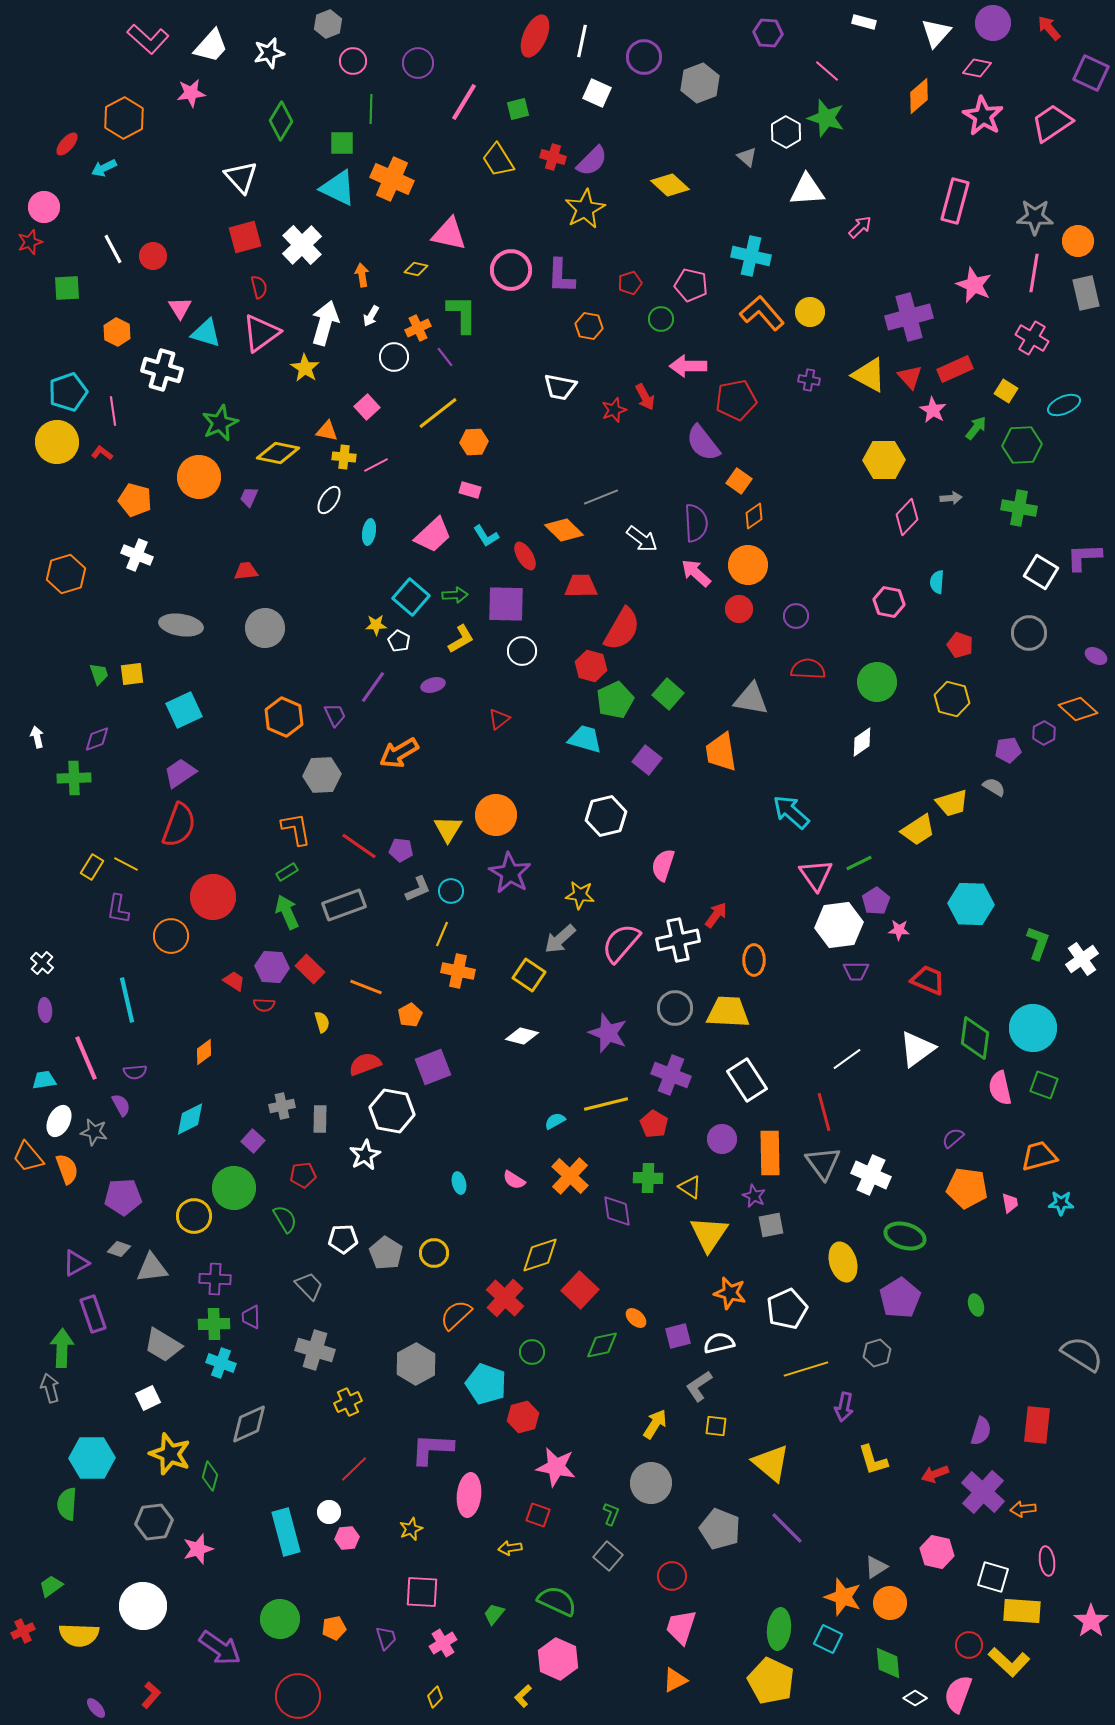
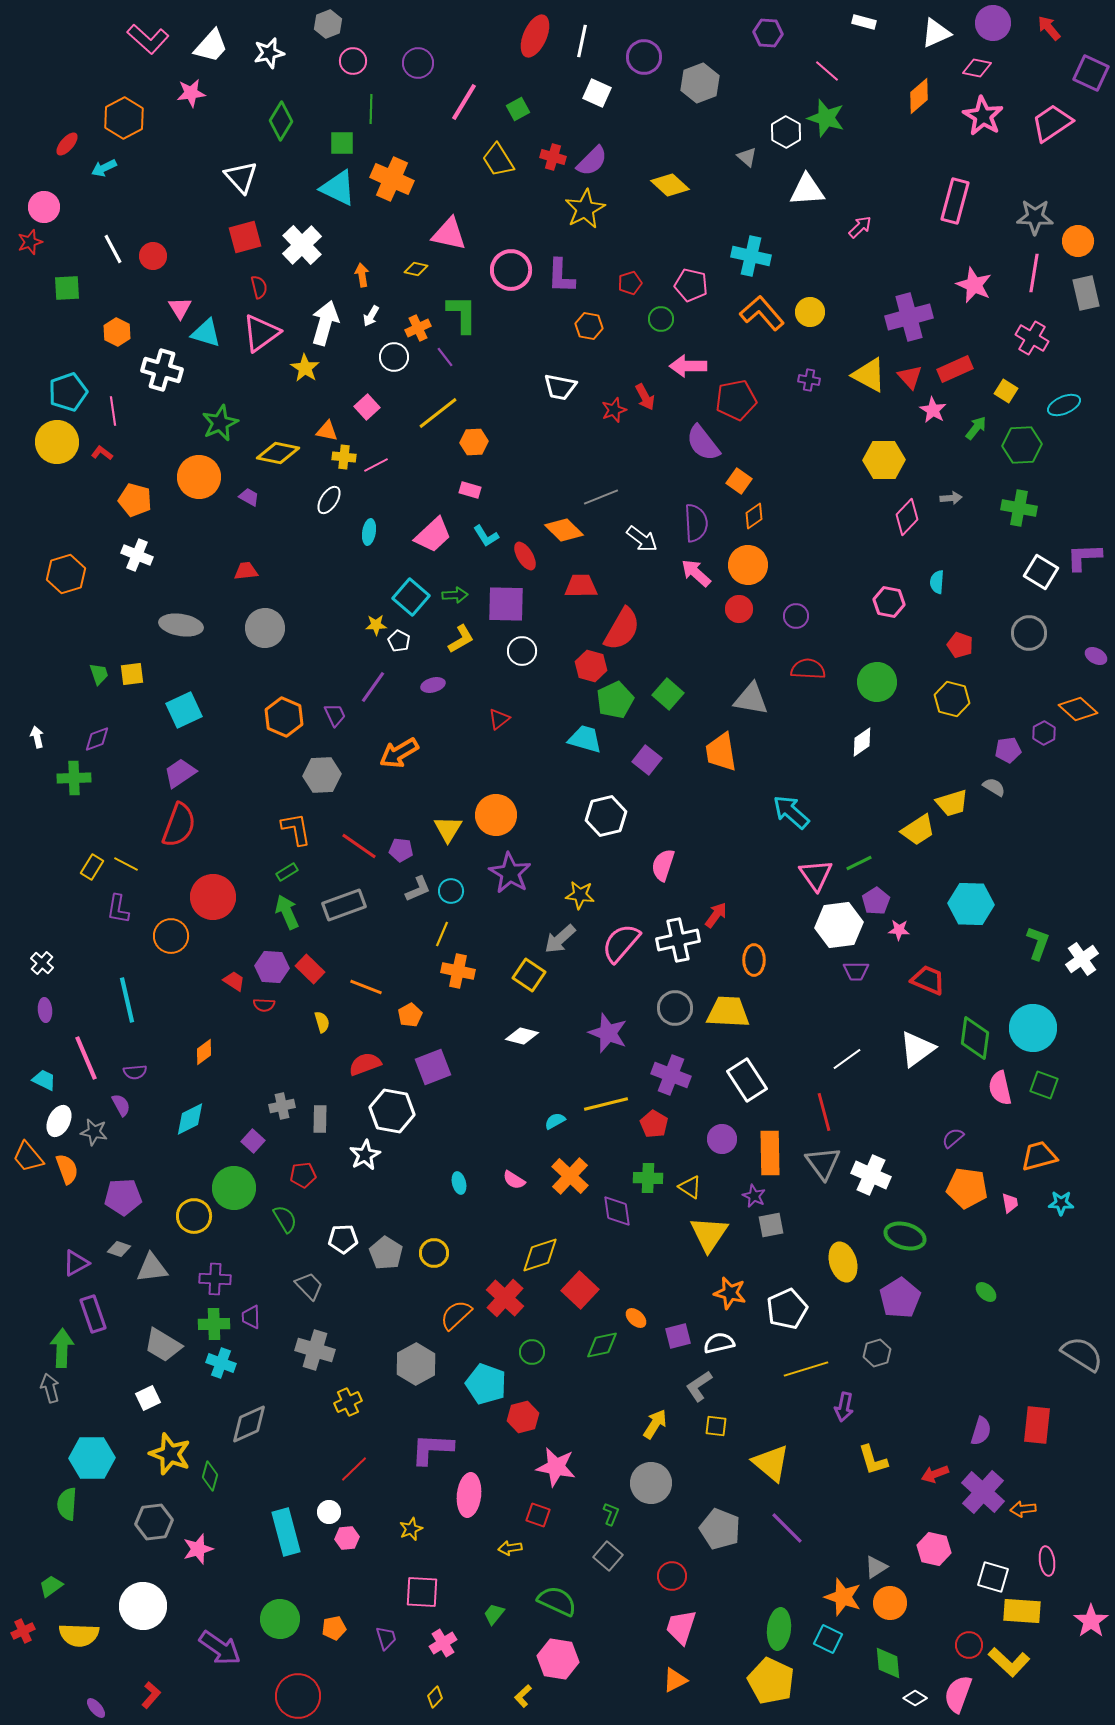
white triangle at (936, 33): rotated 24 degrees clockwise
green square at (518, 109): rotated 15 degrees counterclockwise
purple trapezoid at (249, 497): rotated 95 degrees clockwise
cyan trapezoid at (44, 1080): rotated 35 degrees clockwise
green ellipse at (976, 1305): moved 10 px right, 13 px up; rotated 30 degrees counterclockwise
pink hexagon at (937, 1552): moved 3 px left, 3 px up
pink hexagon at (558, 1659): rotated 15 degrees counterclockwise
